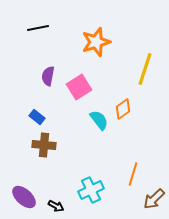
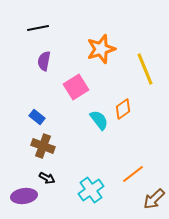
orange star: moved 5 px right, 7 px down
yellow line: rotated 40 degrees counterclockwise
purple semicircle: moved 4 px left, 15 px up
pink square: moved 3 px left
brown cross: moved 1 px left, 1 px down; rotated 15 degrees clockwise
orange line: rotated 35 degrees clockwise
cyan cross: rotated 10 degrees counterclockwise
purple ellipse: moved 1 px up; rotated 50 degrees counterclockwise
black arrow: moved 9 px left, 28 px up
